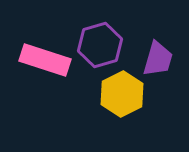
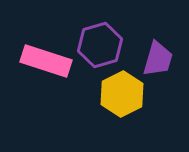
pink rectangle: moved 1 px right, 1 px down
